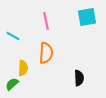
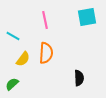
pink line: moved 1 px left, 1 px up
yellow semicircle: moved 9 px up; rotated 35 degrees clockwise
